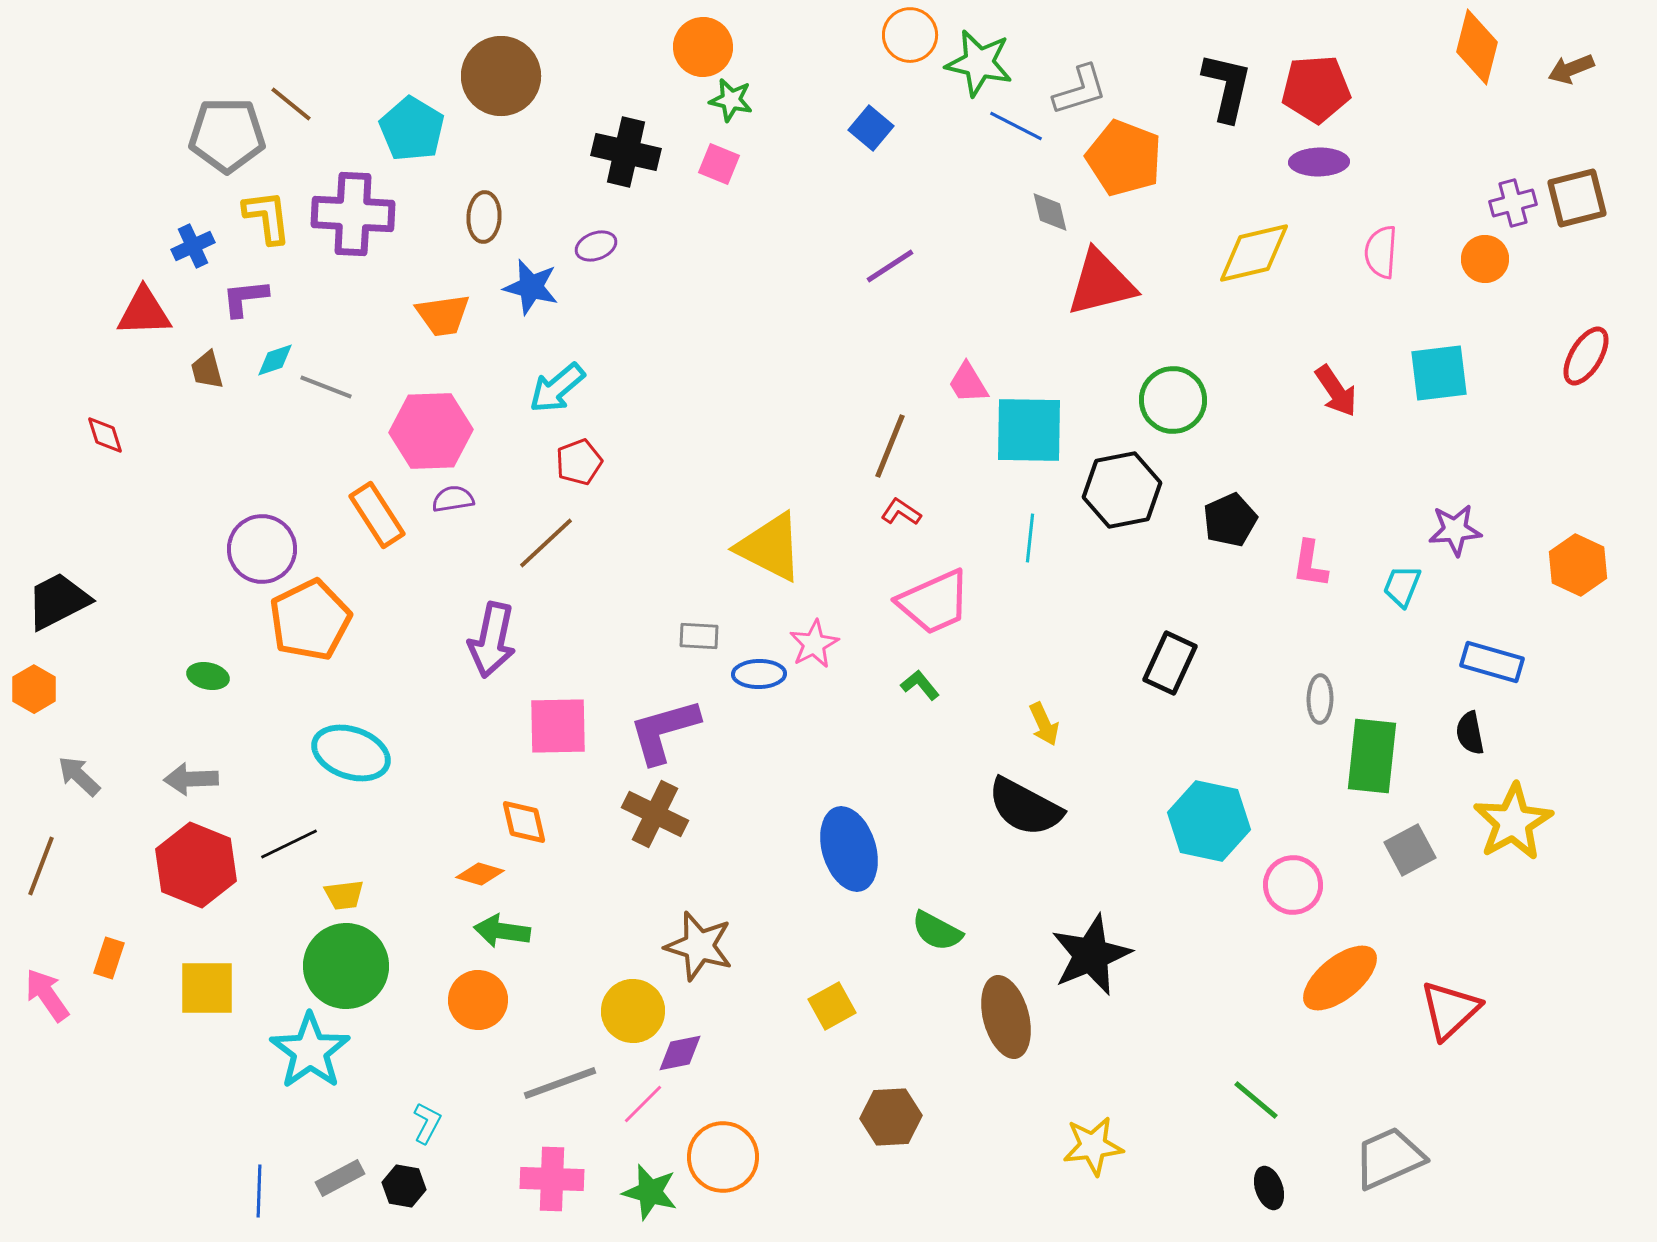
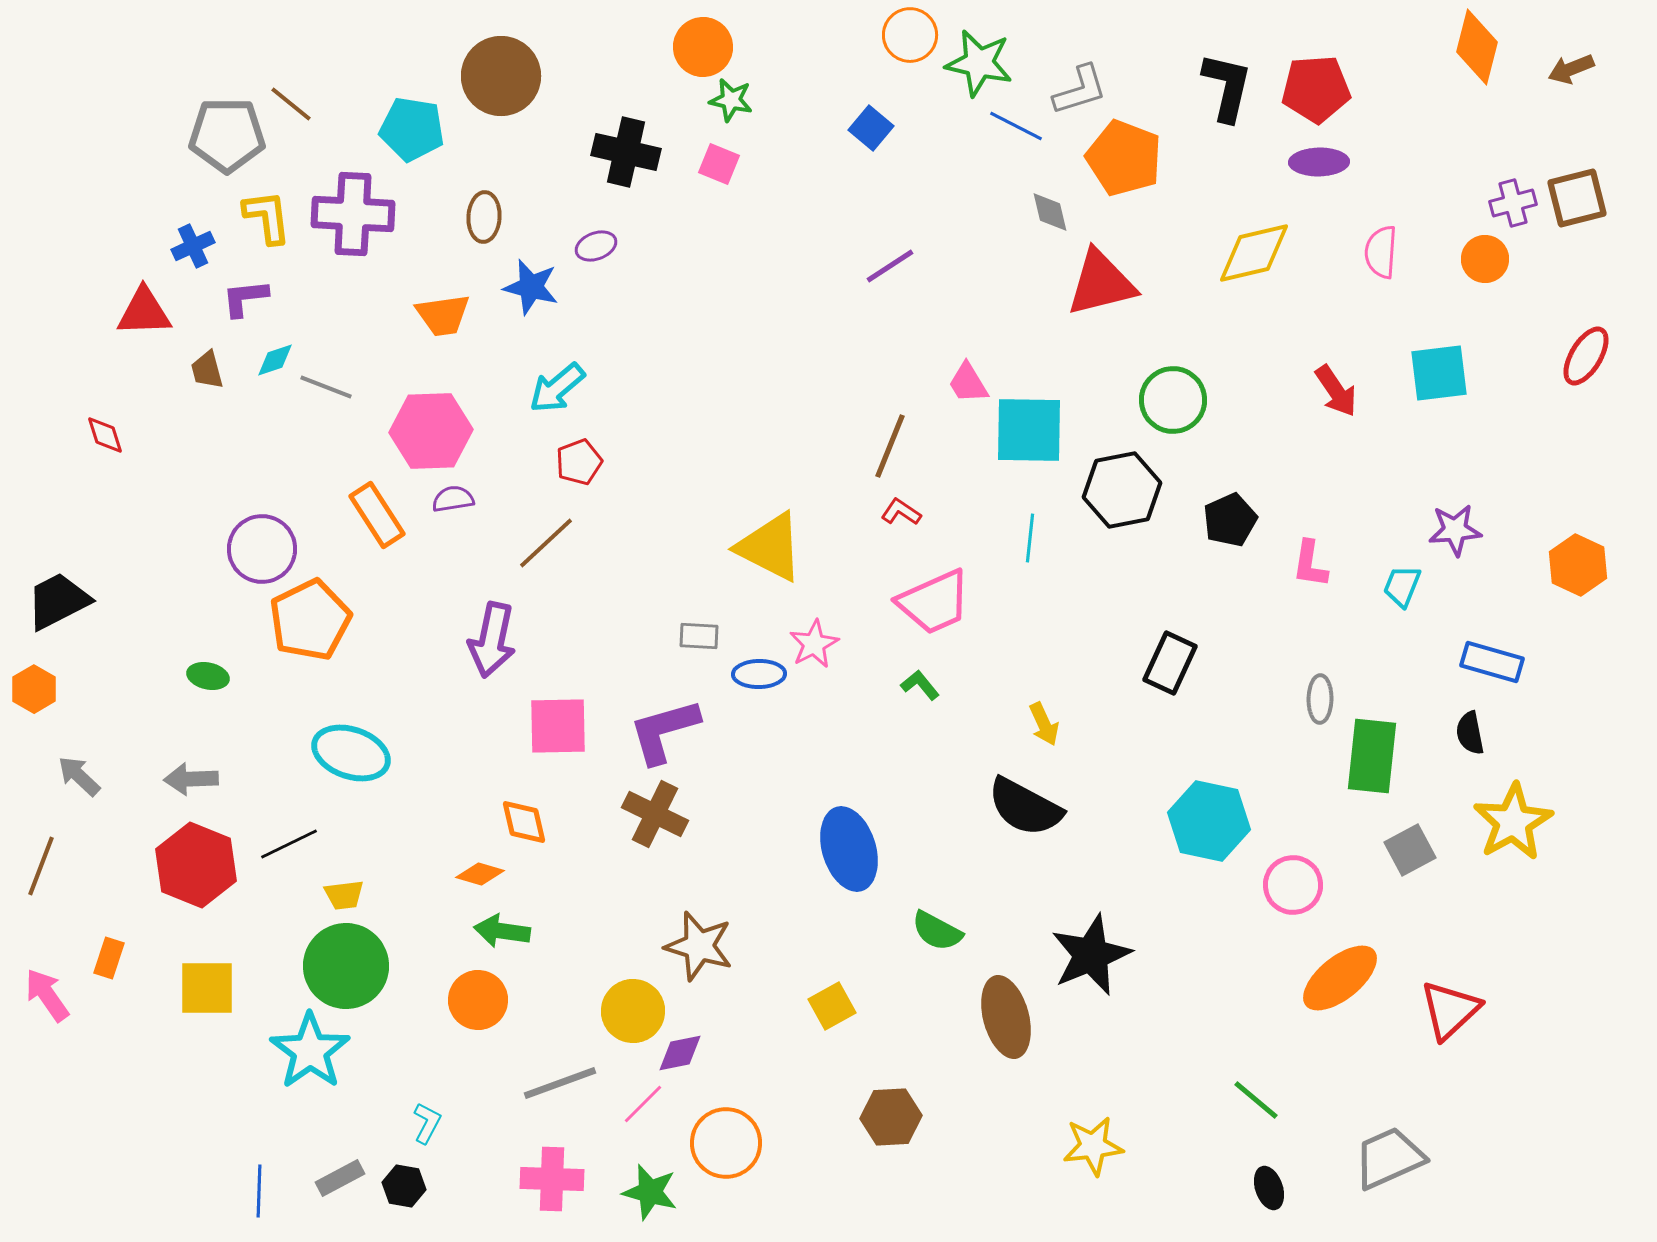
cyan pentagon at (412, 129): rotated 22 degrees counterclockwise
orange circle at (723, 1157): moved 3 px right, 14 px up
